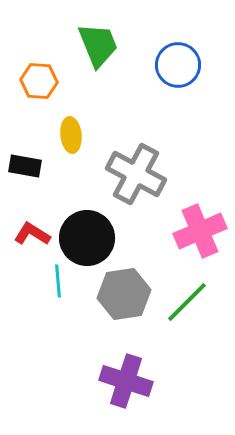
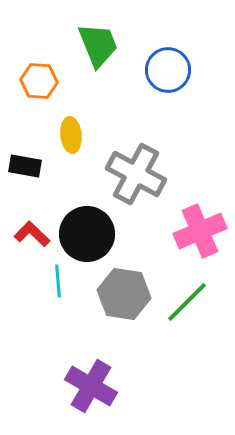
blue circle: moved 10 px left, 5 px down
red L-shape: rotated 12 degrees clockwise
black circle: moved 4 px up
gray hexagon: rotated 18 degrees clockwise
purple cross: moved 35 px left, 5 px down; rotated 12 degrees clockwise
